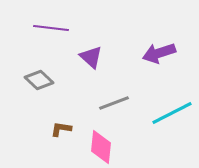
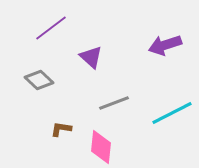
purple line: rotated 44 degrees counterclockwise
purple arrow: moved 6 px right, 8 px up
